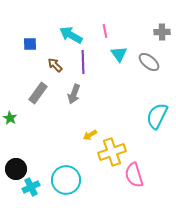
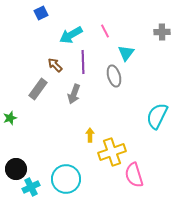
pink line: rotated 16 degrees counterclockwise
cyan arrow: rotated 60 degrees counterclockwise
blue square: moved 11 px right, 31 px up; rotated 24 degrees counterclockwise
cyan triangle: moved 7 px right, 1 px up; rotated 12 degrees clockwise
gray ellipse: moved 35 px left, 14 px down; rotated 35 degrees clockwise
gray rectangle: moved 4 px up
green star: rotated 24 degrees clockwise
yellow arrow: rotated 120 degrees clockwise
cyan circle: moved 1 px up
